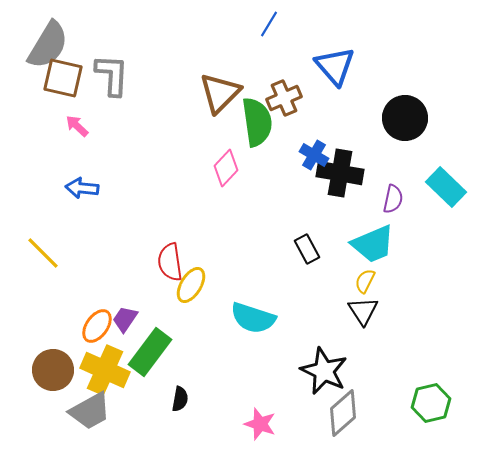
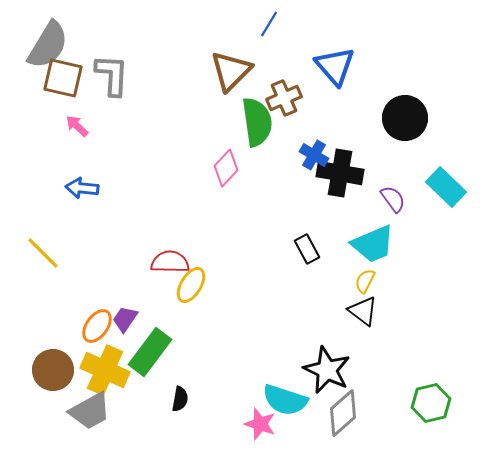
brown triangle: moved 11 px right, 22 px up
purple semicircle: rotated 48 degrees counterclockwise
red semicircle: rotated 99 degrees clockwise
black triangle: rotated 20 degrees counterclockwise
cyan semicircle: moved 32 px right, 82 px down
black star: moved 3 px right, 1 px up
